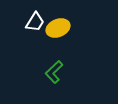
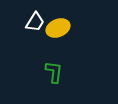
green L-shape: rotated 140 degrees clockwise
